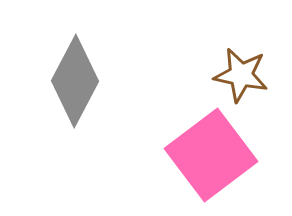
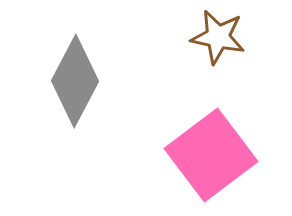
brown star: moved 23 px left, 38 px up
